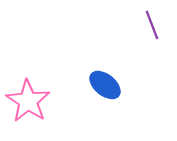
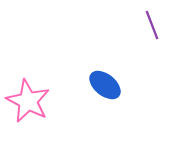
pink star: rotated 6 degrees counterclockwise
